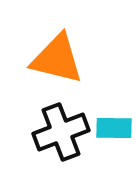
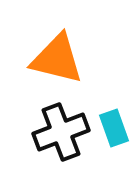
cyan rectangle: rotated 69 degrees clockwise
